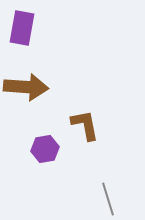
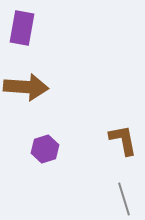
brown L-shape: moved 38 px right, 15 px down
purple hexagon: rotated 8 degrees counterclockwise
gray line: moved 16 px right
